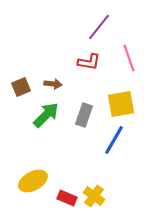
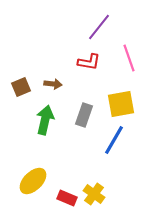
green arrow: moved 1 px left, 5 px down; rotated 32 degrees counterclockwise
yellow ellipse: rotated 16 degrees counterclockwise
yellow cross: moved 2 px up
